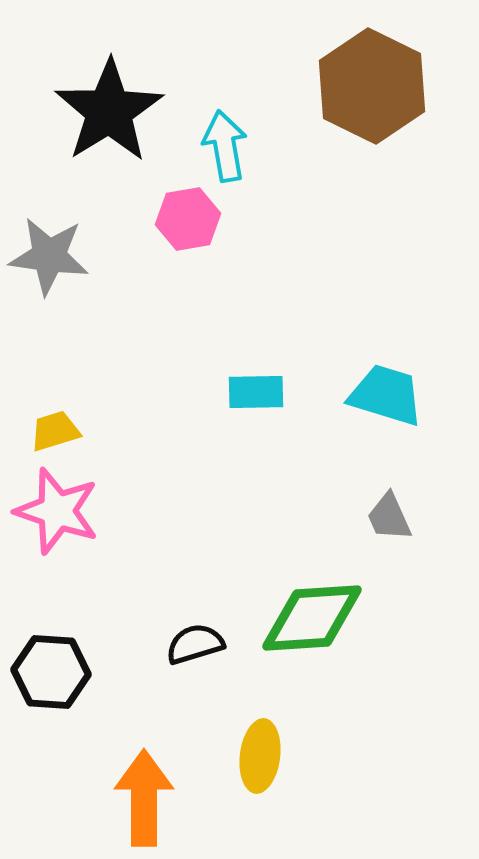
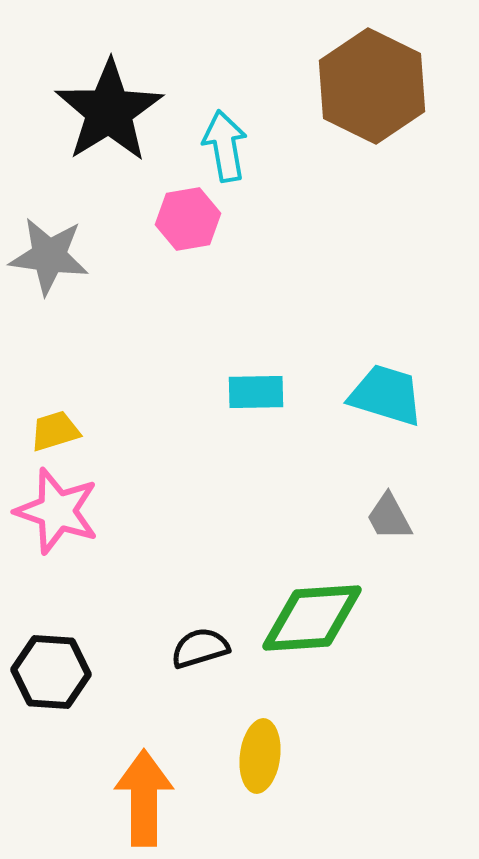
gray trapezoid: rotated 4 degrees counterclockwise
black semicircle: moved 5 px right, 4 px down
